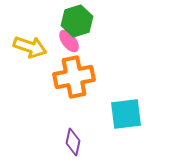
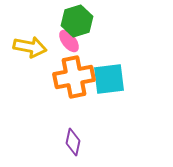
yellow arrow: rotated 8 degrees counterclockwise
cyan square: moved 17 px left, 35 px up
